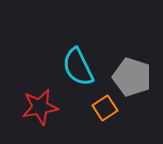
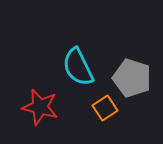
gray pentagon: moved 1 px down
red star: rotated 24 degrees clockwise
